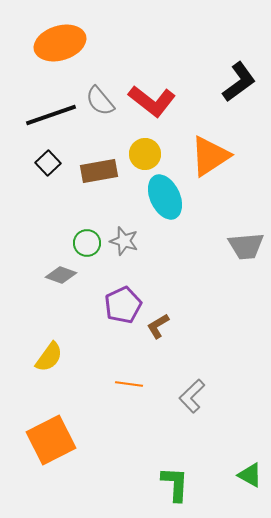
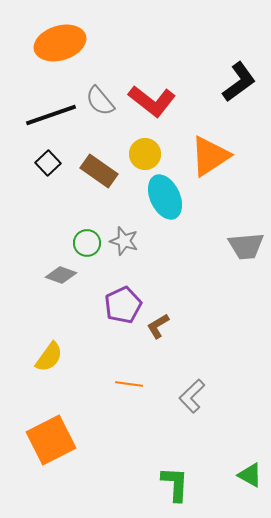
brown rectangle: rotated 45 degrees clockwise
